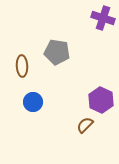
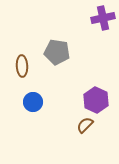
purple cross: rotated 30 degrees counterclockwise
purple hexagon: moved 5 px left
